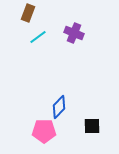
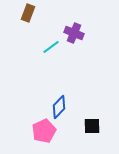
cyan line: moved 13 px right, 10 px down
pink pentagon: rotated 25 degrees counterclockwise
